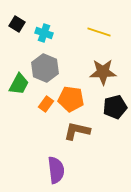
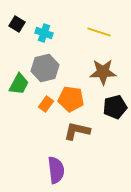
gray hexagon: rotated 24 degrees clockwise
